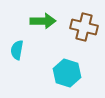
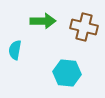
cyan semicircle: moved 2 px left
cyan hexagon: rotated 12 degrees counterclockwise
